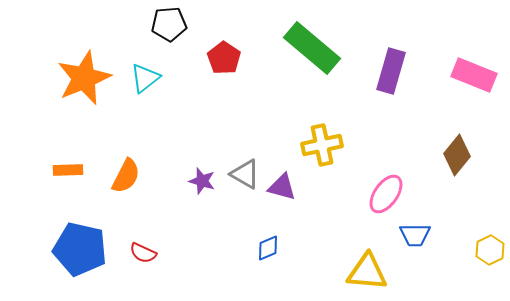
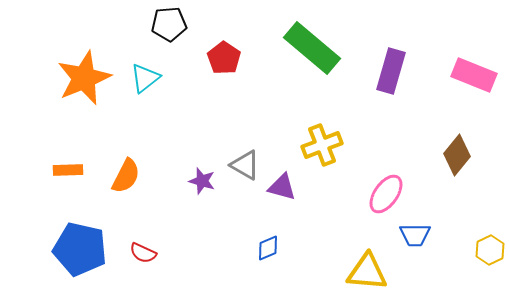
yellow cross: rotated 9 degrees counterclockwise
gray triangle: moved 9 px up
